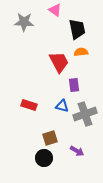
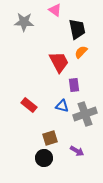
orange semicircle: rotated 40 degrees counterclockwise
red rectangle: rotated 21 degrees clockwise
